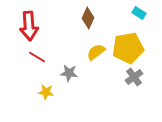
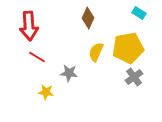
yellow semicircle: rotated 30 degrees counterclockwise
